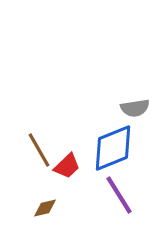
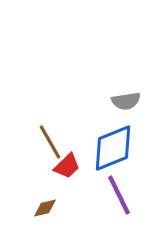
gray semicircle: moved 9 px left, 7 px up
brown line: moved 11 px right, 8 px up
purple line: rotated 6 degrees clockwise
